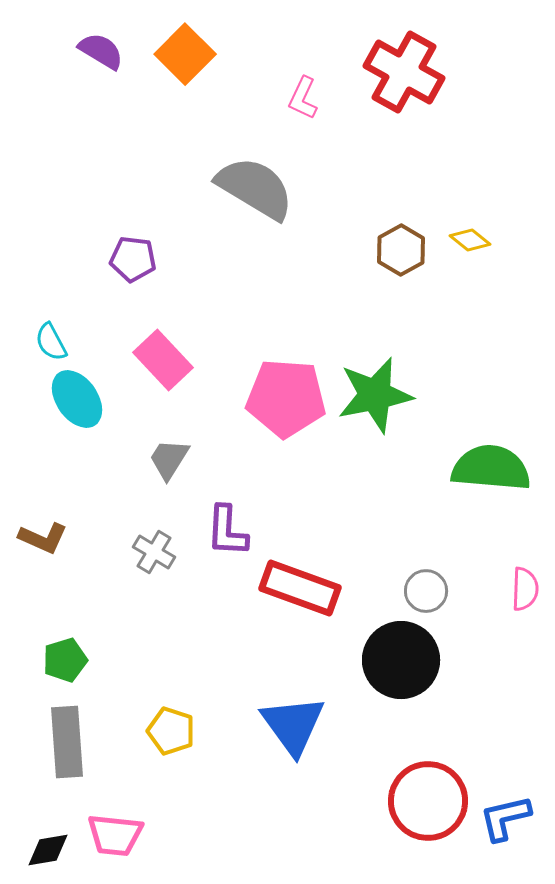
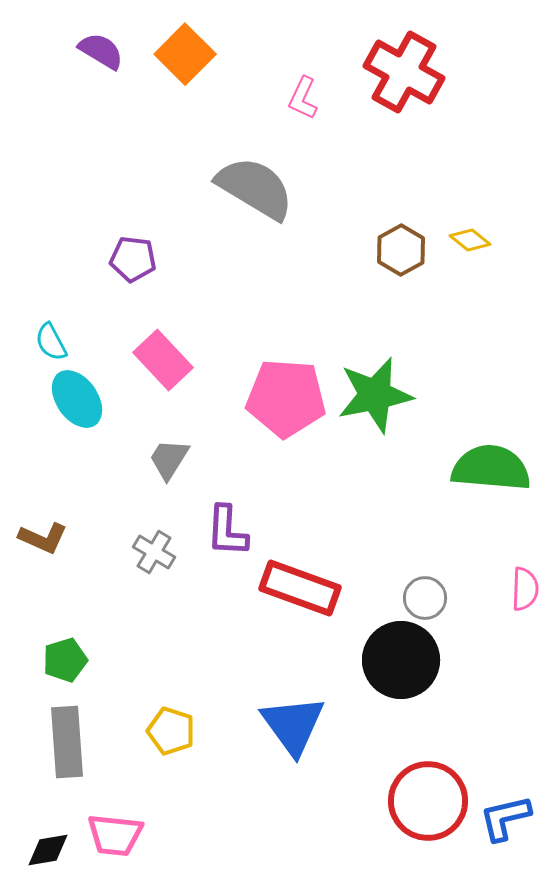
gray circle: moved 1 px left, 7 px down
